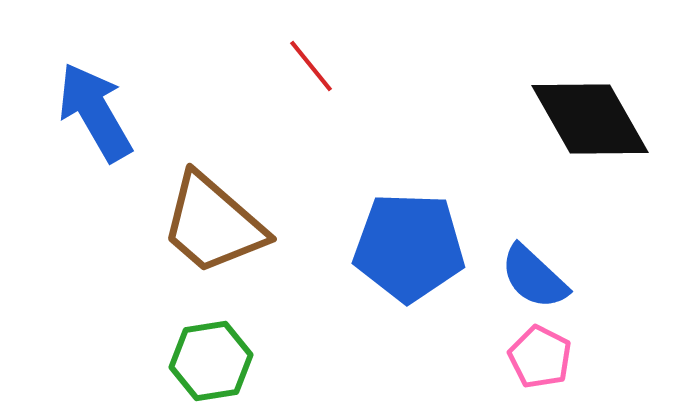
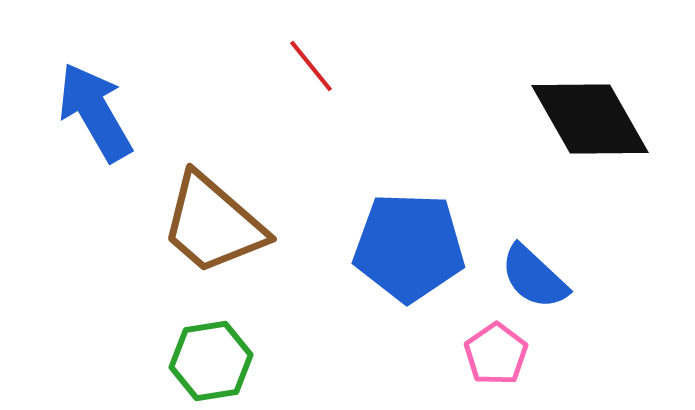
pink pentagon: moved 44 px left, 3 px up; rotated 10 degrees clockwise
